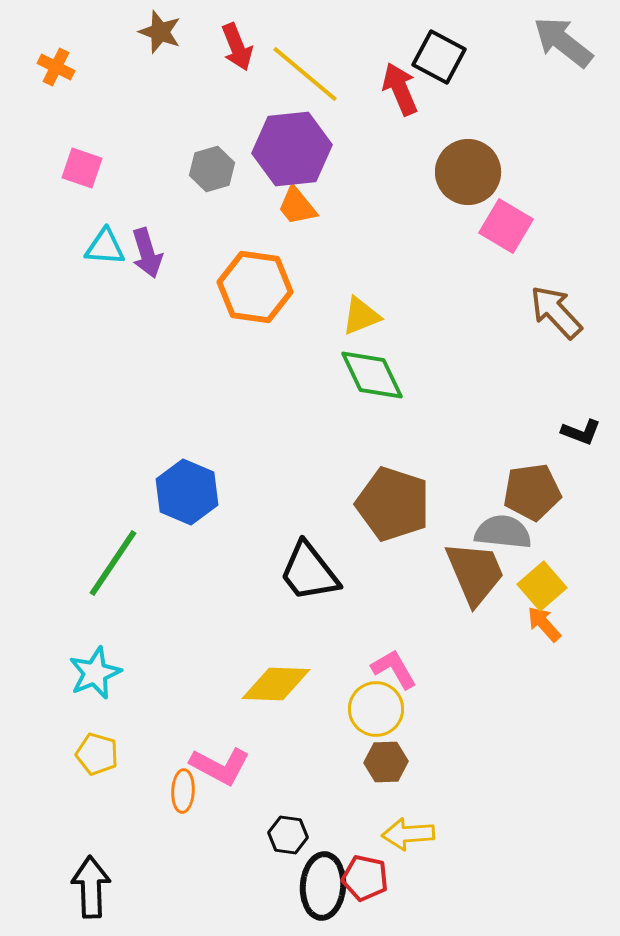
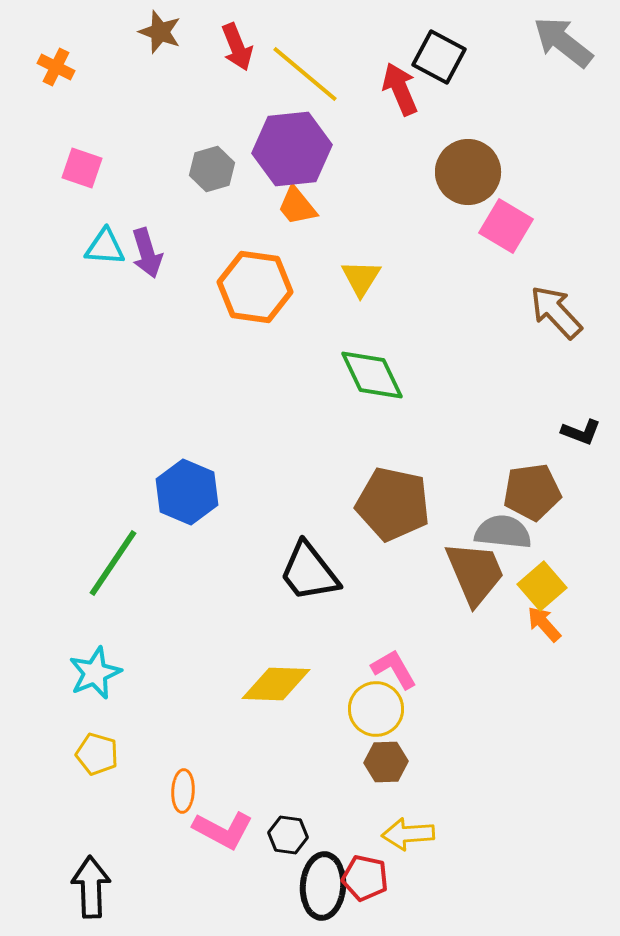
yellow triangle at (361, 316): moved 38 px up; rotated 36 degrees counterclockwise
brown pentagon at (393, 504): rotated 6 degrees counterclockwise
pink L-shape at (220, 766): moved 3 px right, 64 px down
